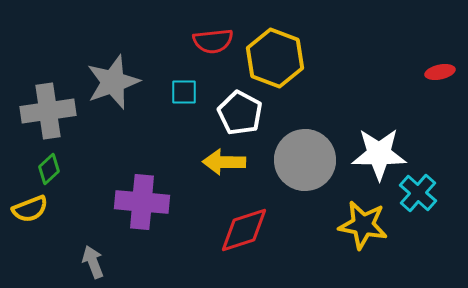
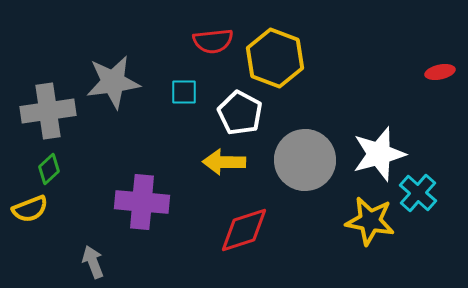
gray star: rotated 12 degrees clockwise
white star: rotated 16 degrees counterclockwise
yellow star: moved 7 px right, 4 px up
